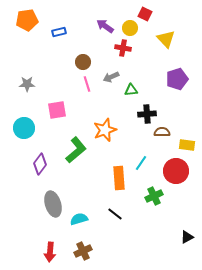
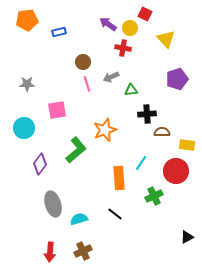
purple arrow: moved 3 px right, 2 px up
